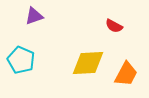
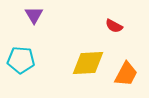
purple triangle: moved 1 px up; rotated 42 degrees counterclockwise
cyan pentagon: rotated 20 degrees counterclockwise
